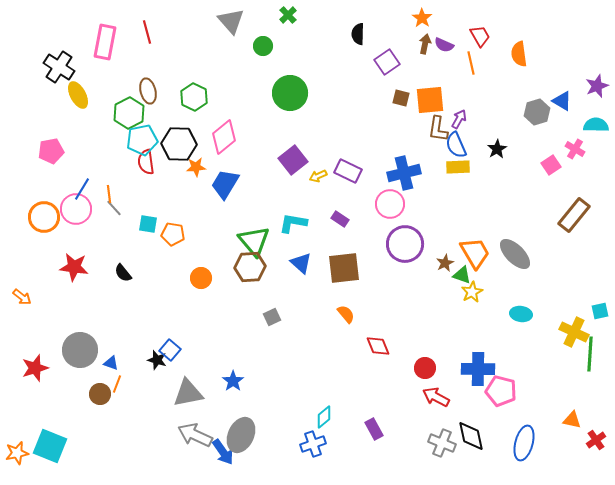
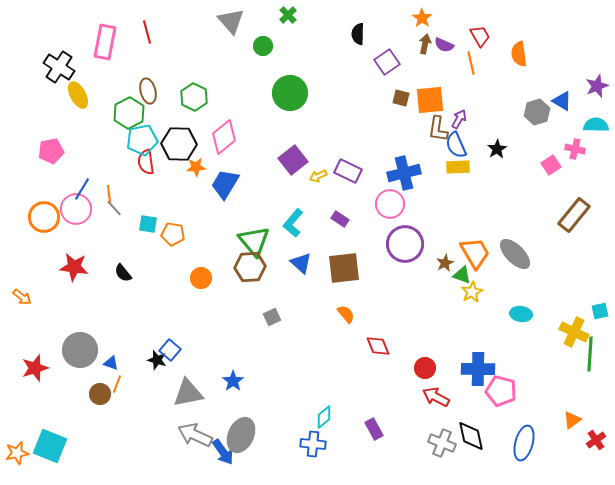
pink cross at (575, 149): rotated 18 degrees counterclockwise
cyan L-shape at (293, 223): rotated 60 degrees counterclockwise
orange triangle at (572, 420): rotated 48 degrees counterclockwise
blue cross at (313, 444): rotated 25 degrees clockwise
